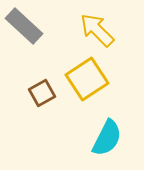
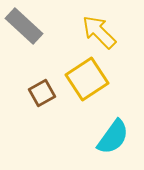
yellow arrow: moved 2 px right, 2 px down
cyan semicircle: moved 6 px right, 1 px up; rotated 9 degrees clockwise
